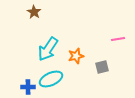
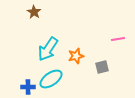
cyan ellipse: rotated 10 degrees counterclockwise
